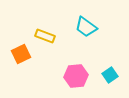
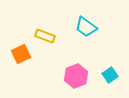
pink hexagon: rotated 15 degrees counterclockwise
